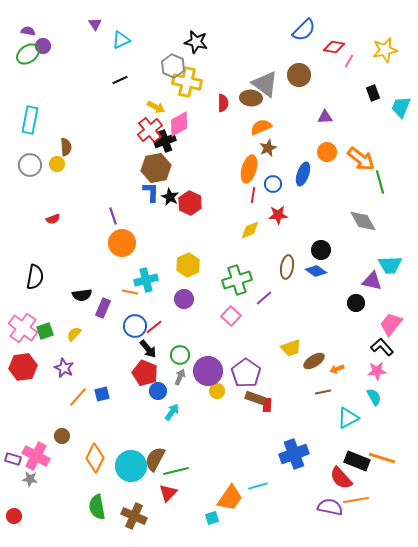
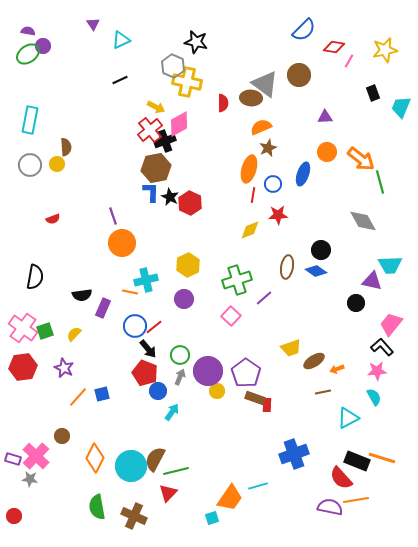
purple triangle at (95, 24): moved 2 px left
pink cross at (36, 456): rotated 16 degrees clockwise
